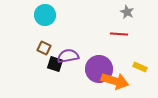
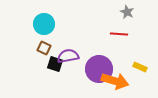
cyan circle: moved 1 px left, 9 px down
